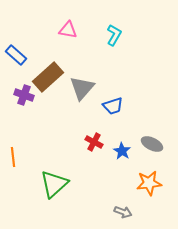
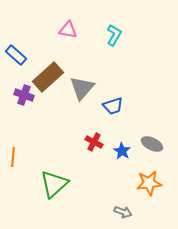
orange line: rotated 12 degrees clockwise
